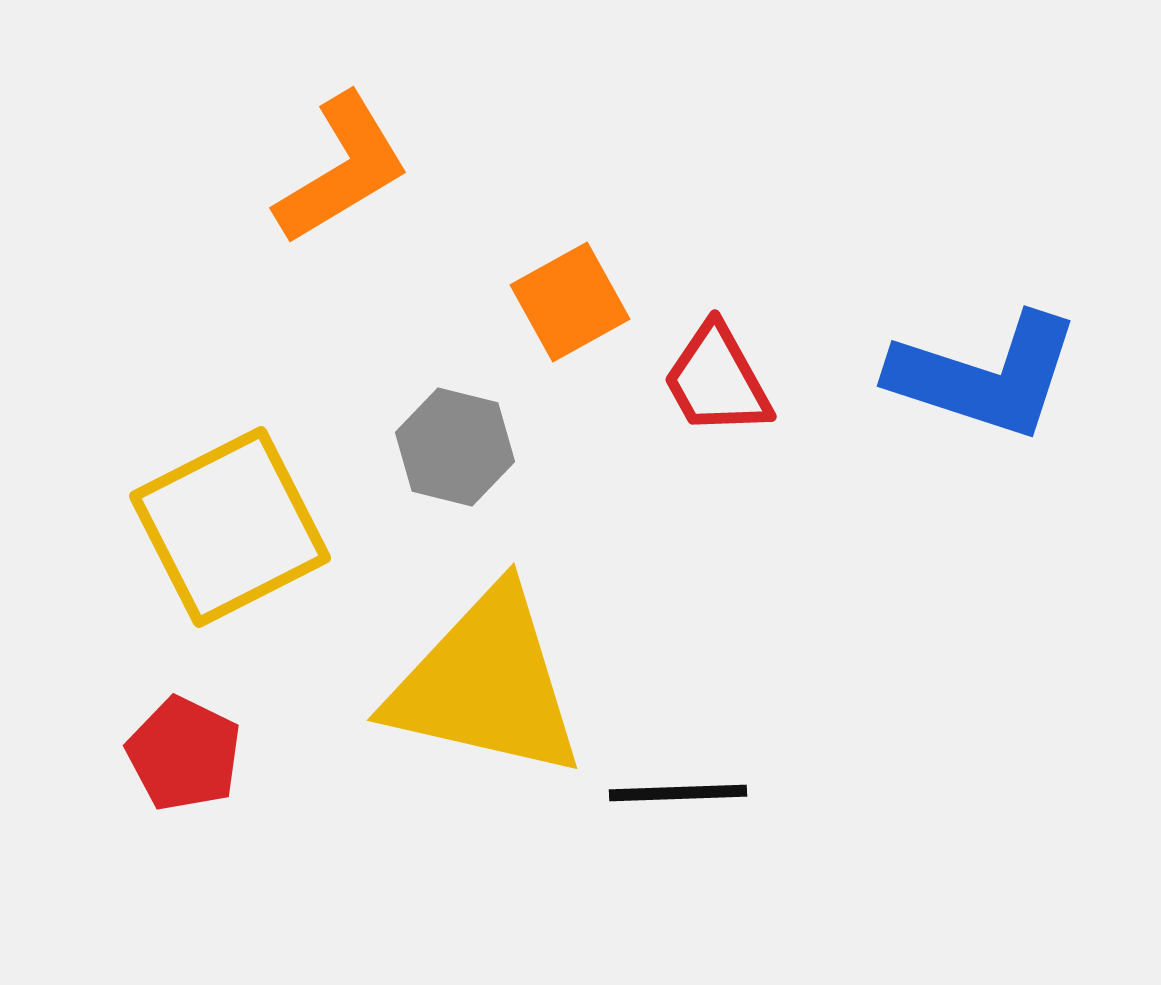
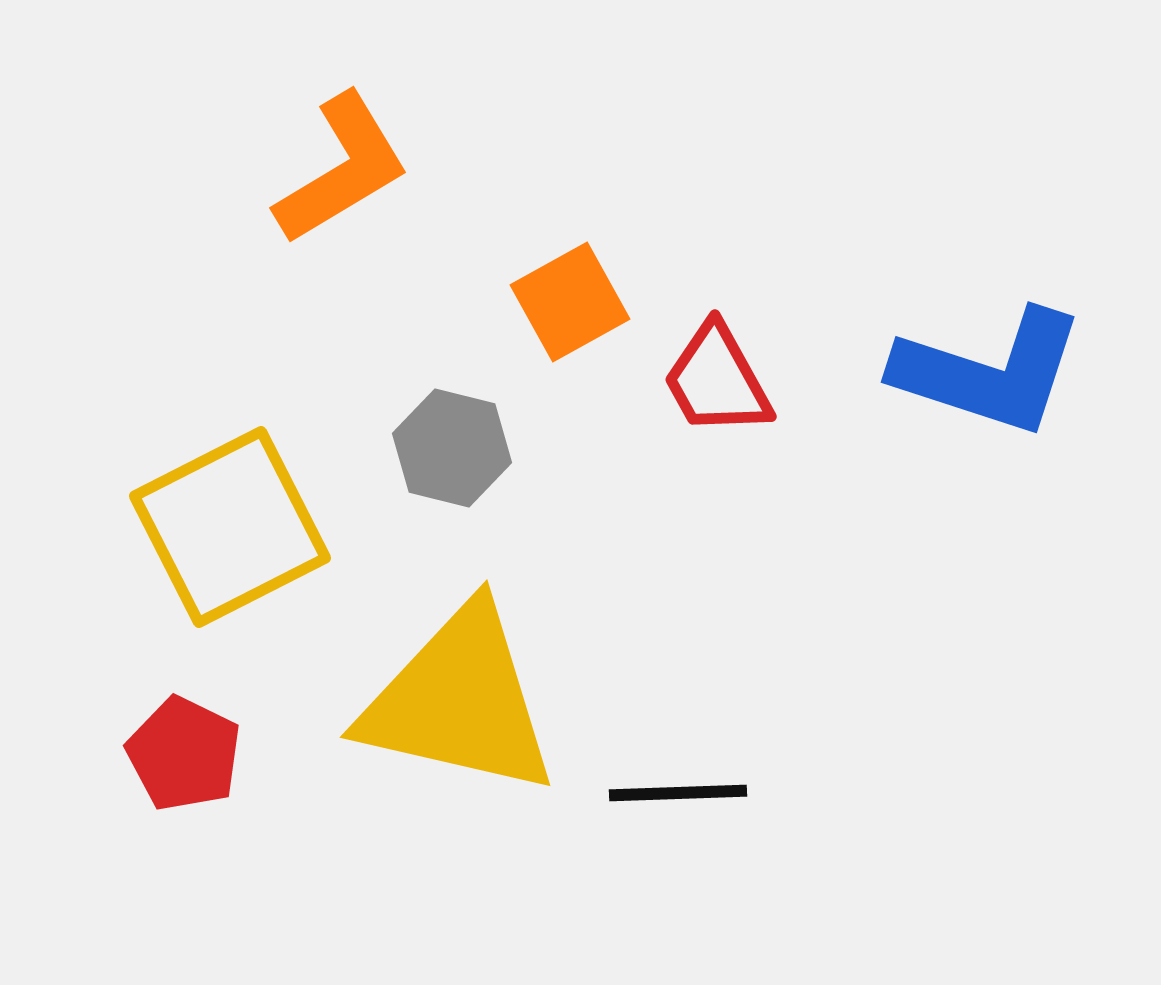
blue L-shape: moved 4 px right, 4 px up
gray hexagon: moved 3 px left, 1 px down
yellow triangle: moved 27 px left, 17 px down
